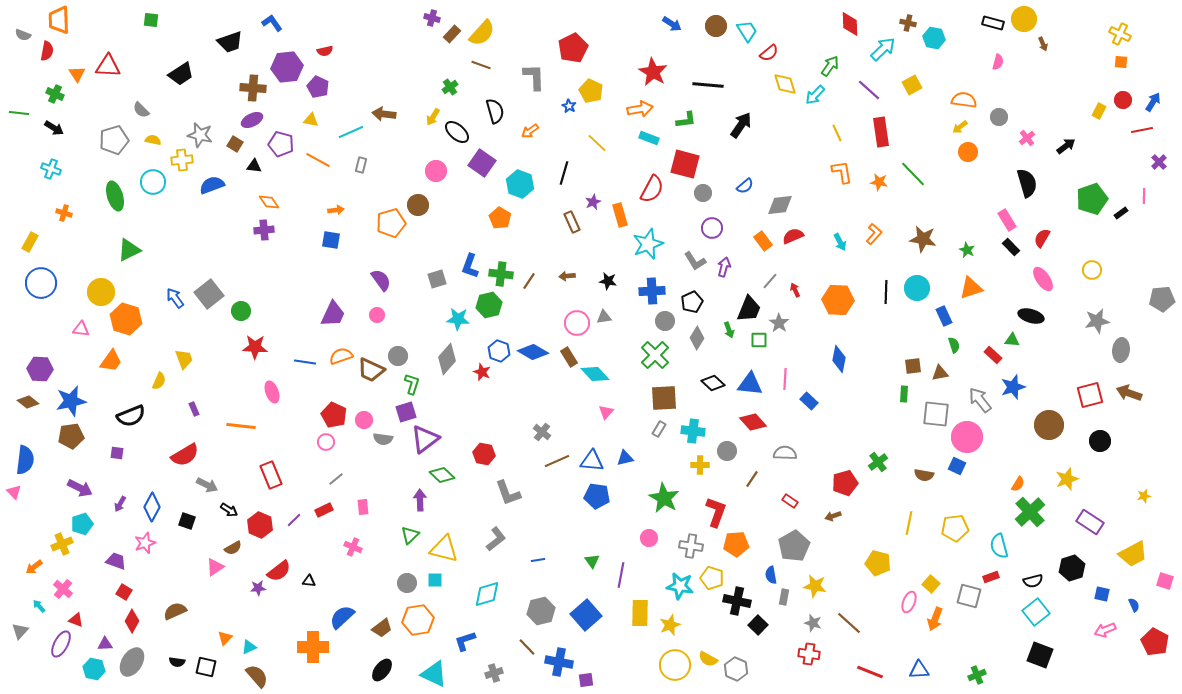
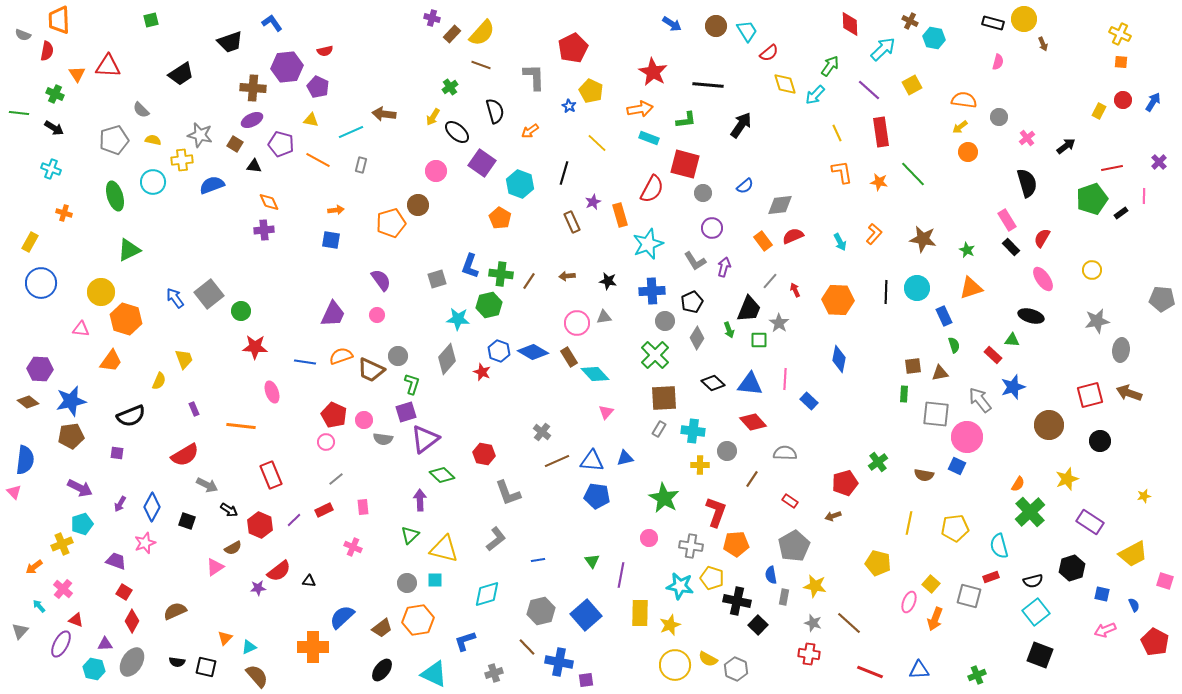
green square at (151, 20): rotated 21 degrees counterclockwise
brown cross at (908, 23): moved 2 px right, 2 px up; rotated 14 degrees clockwise
red line at (1142, 130): moved 30 px left, 38 px down
orange diamond at (269, 202): rotated 10 degrees clockwise
gray pentagon at (1162, 299): rotated 10 degrees clockwise
